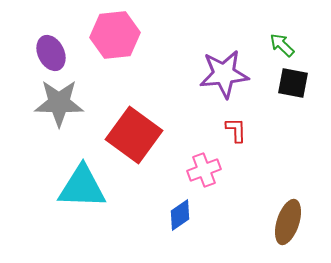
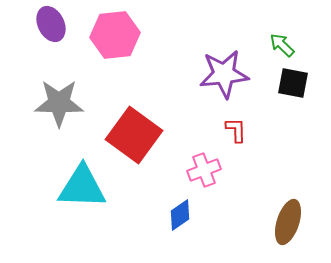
purple ellipse: moved 29 px up
